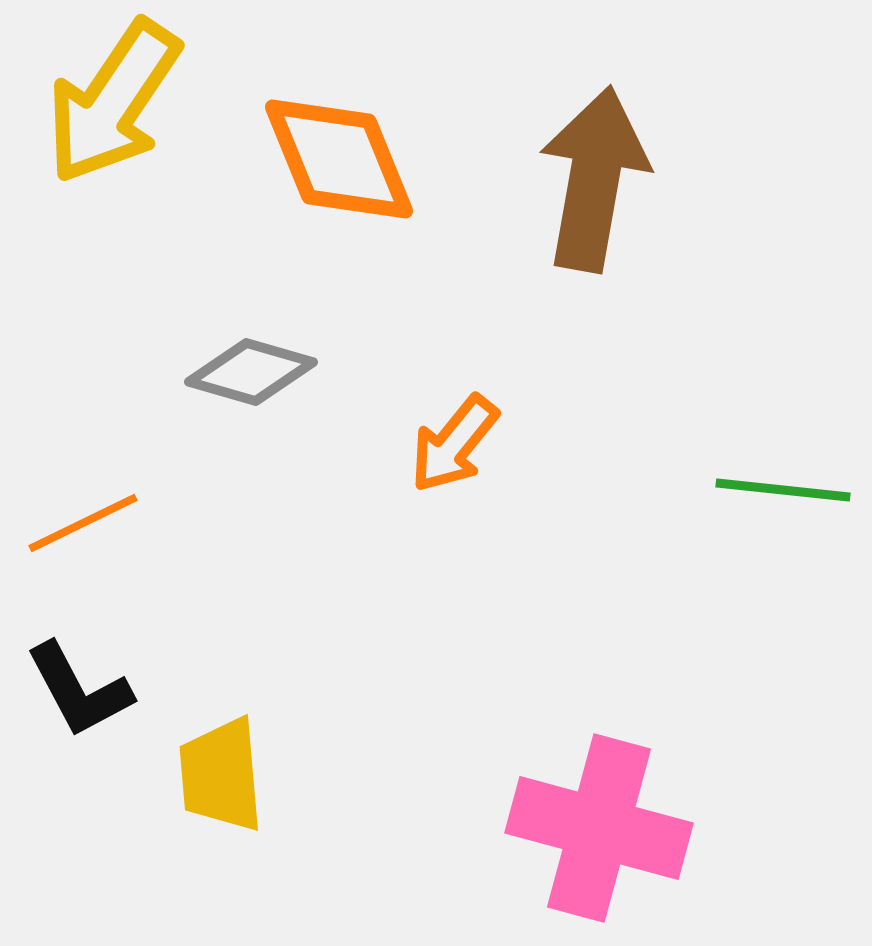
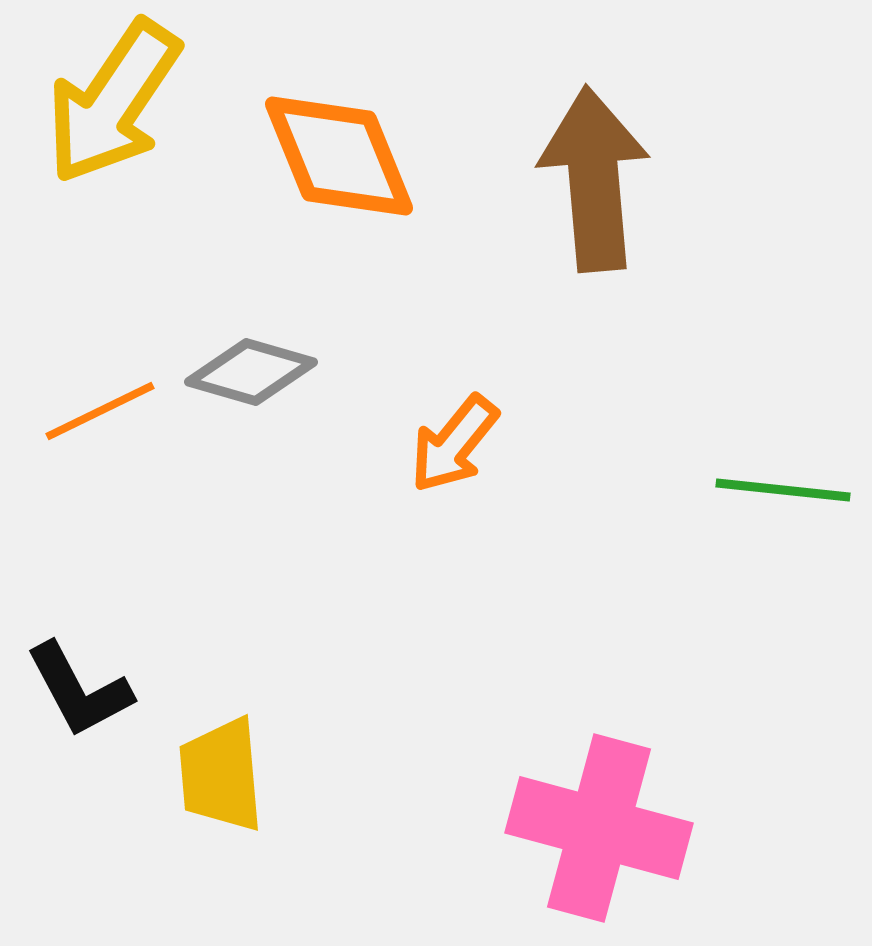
orange diamond: moved 3 px up
brown arrow: rotated 15 degrees counterclockwise
orange line: moved 17 px right, 112 px up
